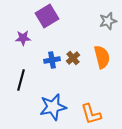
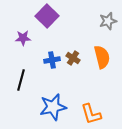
purple square: rotated 15 degrees counterclockwise
brown cross: rotated 16 degrees counterclockwise
